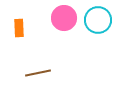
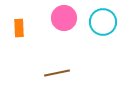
cyan circle: moved 5 px right, 2 px down
brown line: moved 19 px right
